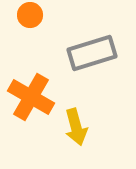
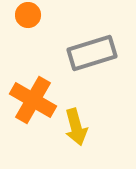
orange circle: moved 2 px left
orange cross: moved 2 px right, 3 px down
